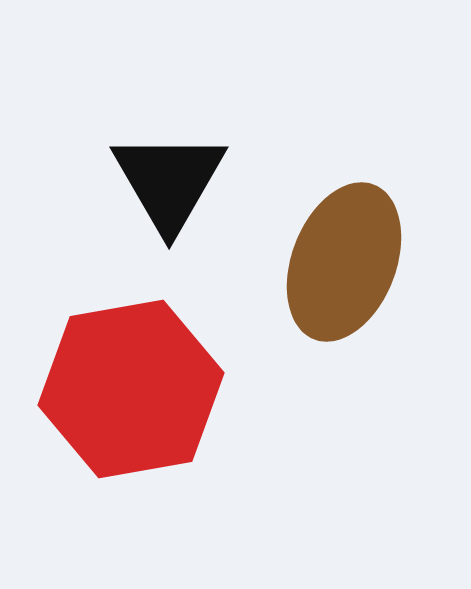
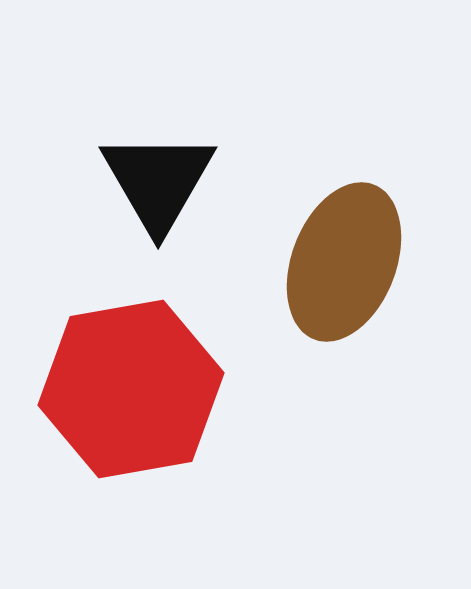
black triangle: moved 11 px left
